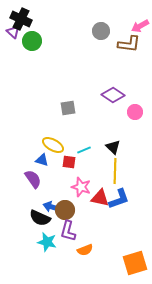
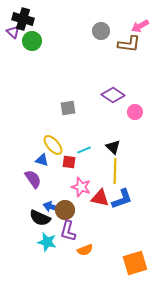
black cross: moved 2 px right; rotated 10 degrees counterclockwise
yellow ellipse: rotated 20 degrees clockwise
blue L-shape: moved 3 px right
